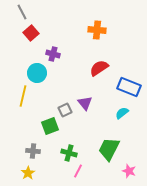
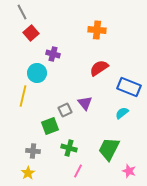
green cross: moved 5 px up
